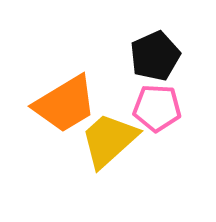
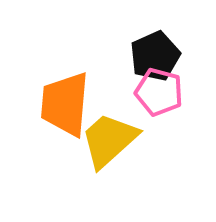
orange trapezoid: rotated 126 degrees clockwise
pink pentagon: moved 2 px right, 16 px up; rotated 12 degrees clockwise
